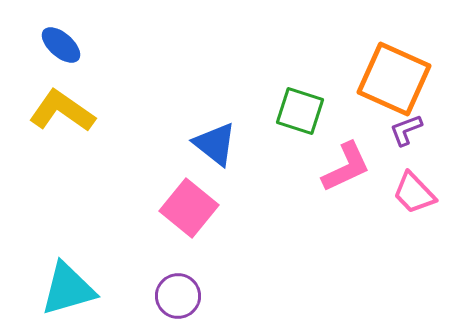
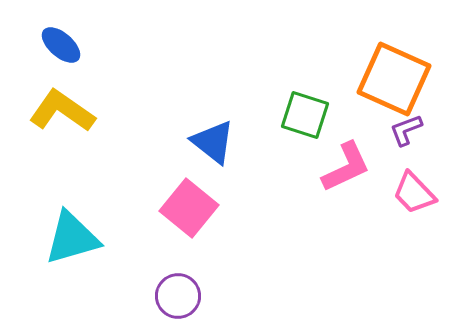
green square: moved 5 px right, 4 px down
blue triangle: moved 2 px left, 2 px up
cyan triangle: moved 4 px right, 51 px up
